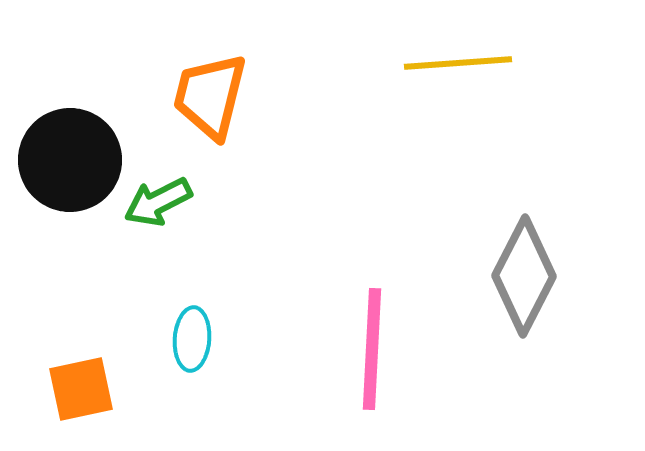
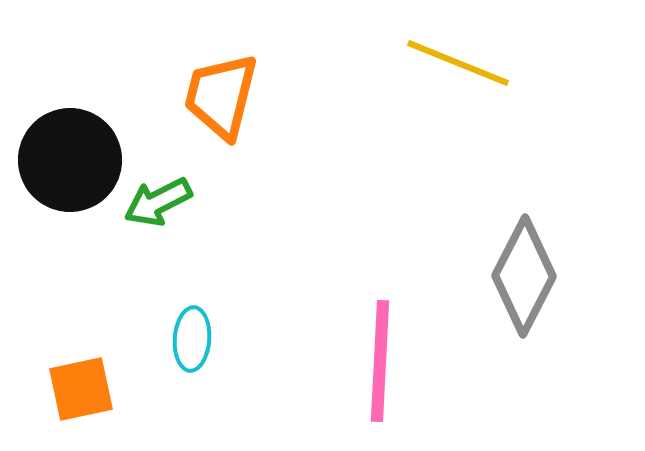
yellow line: rotated 26 degrees clockwise
orange trapezoid: moved 11 px right
pink line: moved 8 px right, 12 px down
